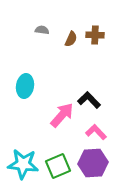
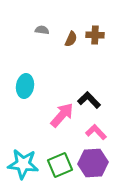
green square: moved 2 px right, 1 px up
